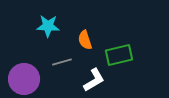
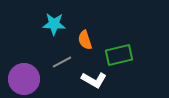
cyan star: moved 6 px right, 2 px up
gray line: rotated 12 degrees counterclockwise
white L-shape: rotated 60 degrees clockwise
